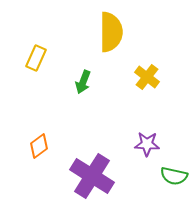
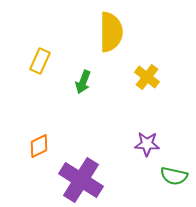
yellow rectangle: moved 4 px right, 3 px down
orange diamond: rotated 10 degrees clockwise
purple cross: moved 11 px left, 4 px down
